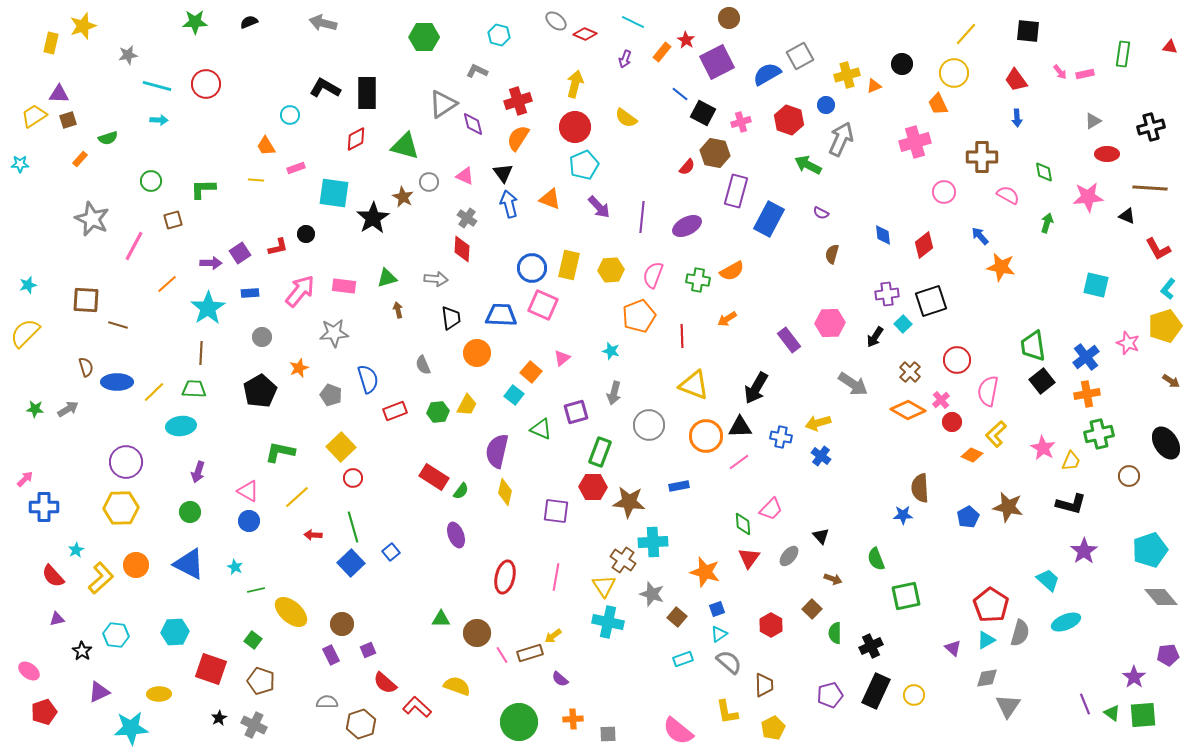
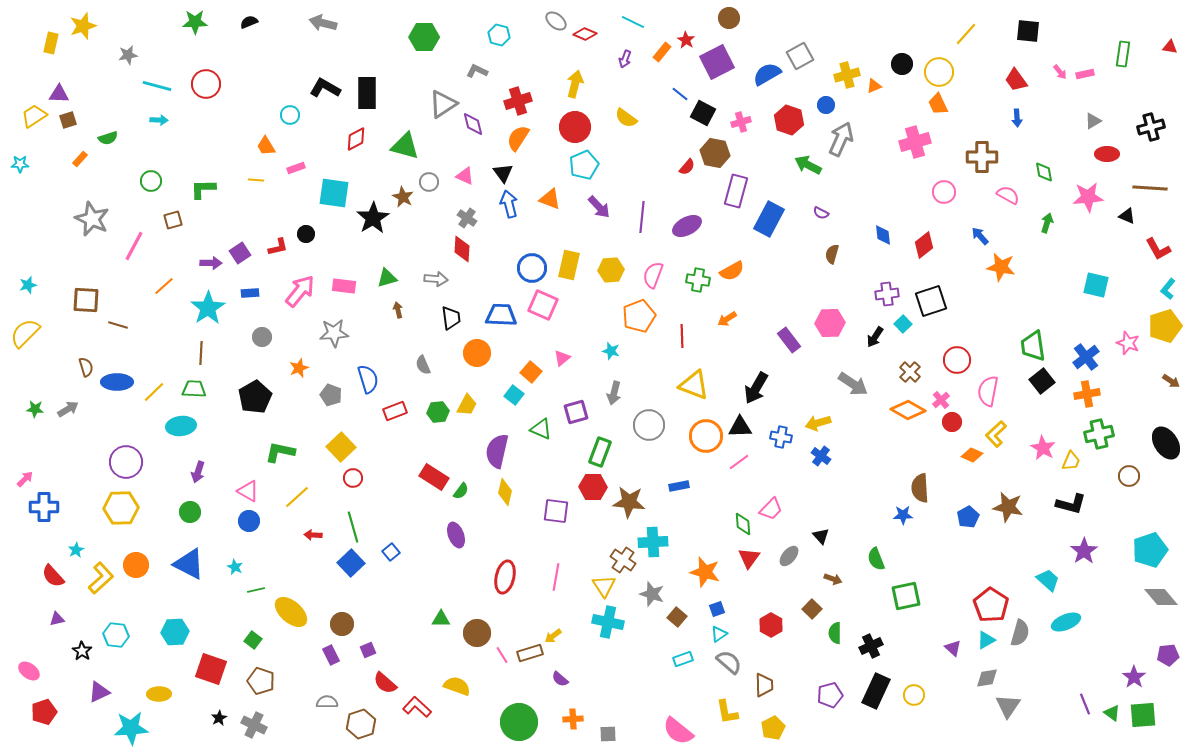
yellow circle at (954, 73): moved 15 px left, 1 px up
orange line at (167, 284): moved 3 px left, 2 px down
black pentagon at (260, 391): moved 5 px left, 6 px down
